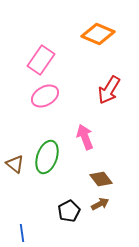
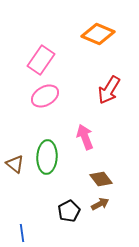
green ellipse: rotated 16 degrees counterclockwise
